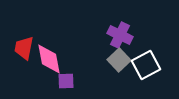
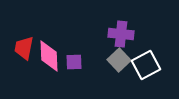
purple cross: moved 1 px right, 1 px up; rotated 20 degrees counterclockwise
pink diamond: moved 3 px up; rotated 8 degrees clockwise
purple square: moved 8 px right, 19 px up
